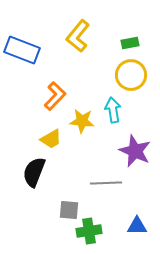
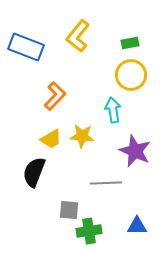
blue rectangle: moved 4 px right, 3 px up
yellow star: moved 15 px down
